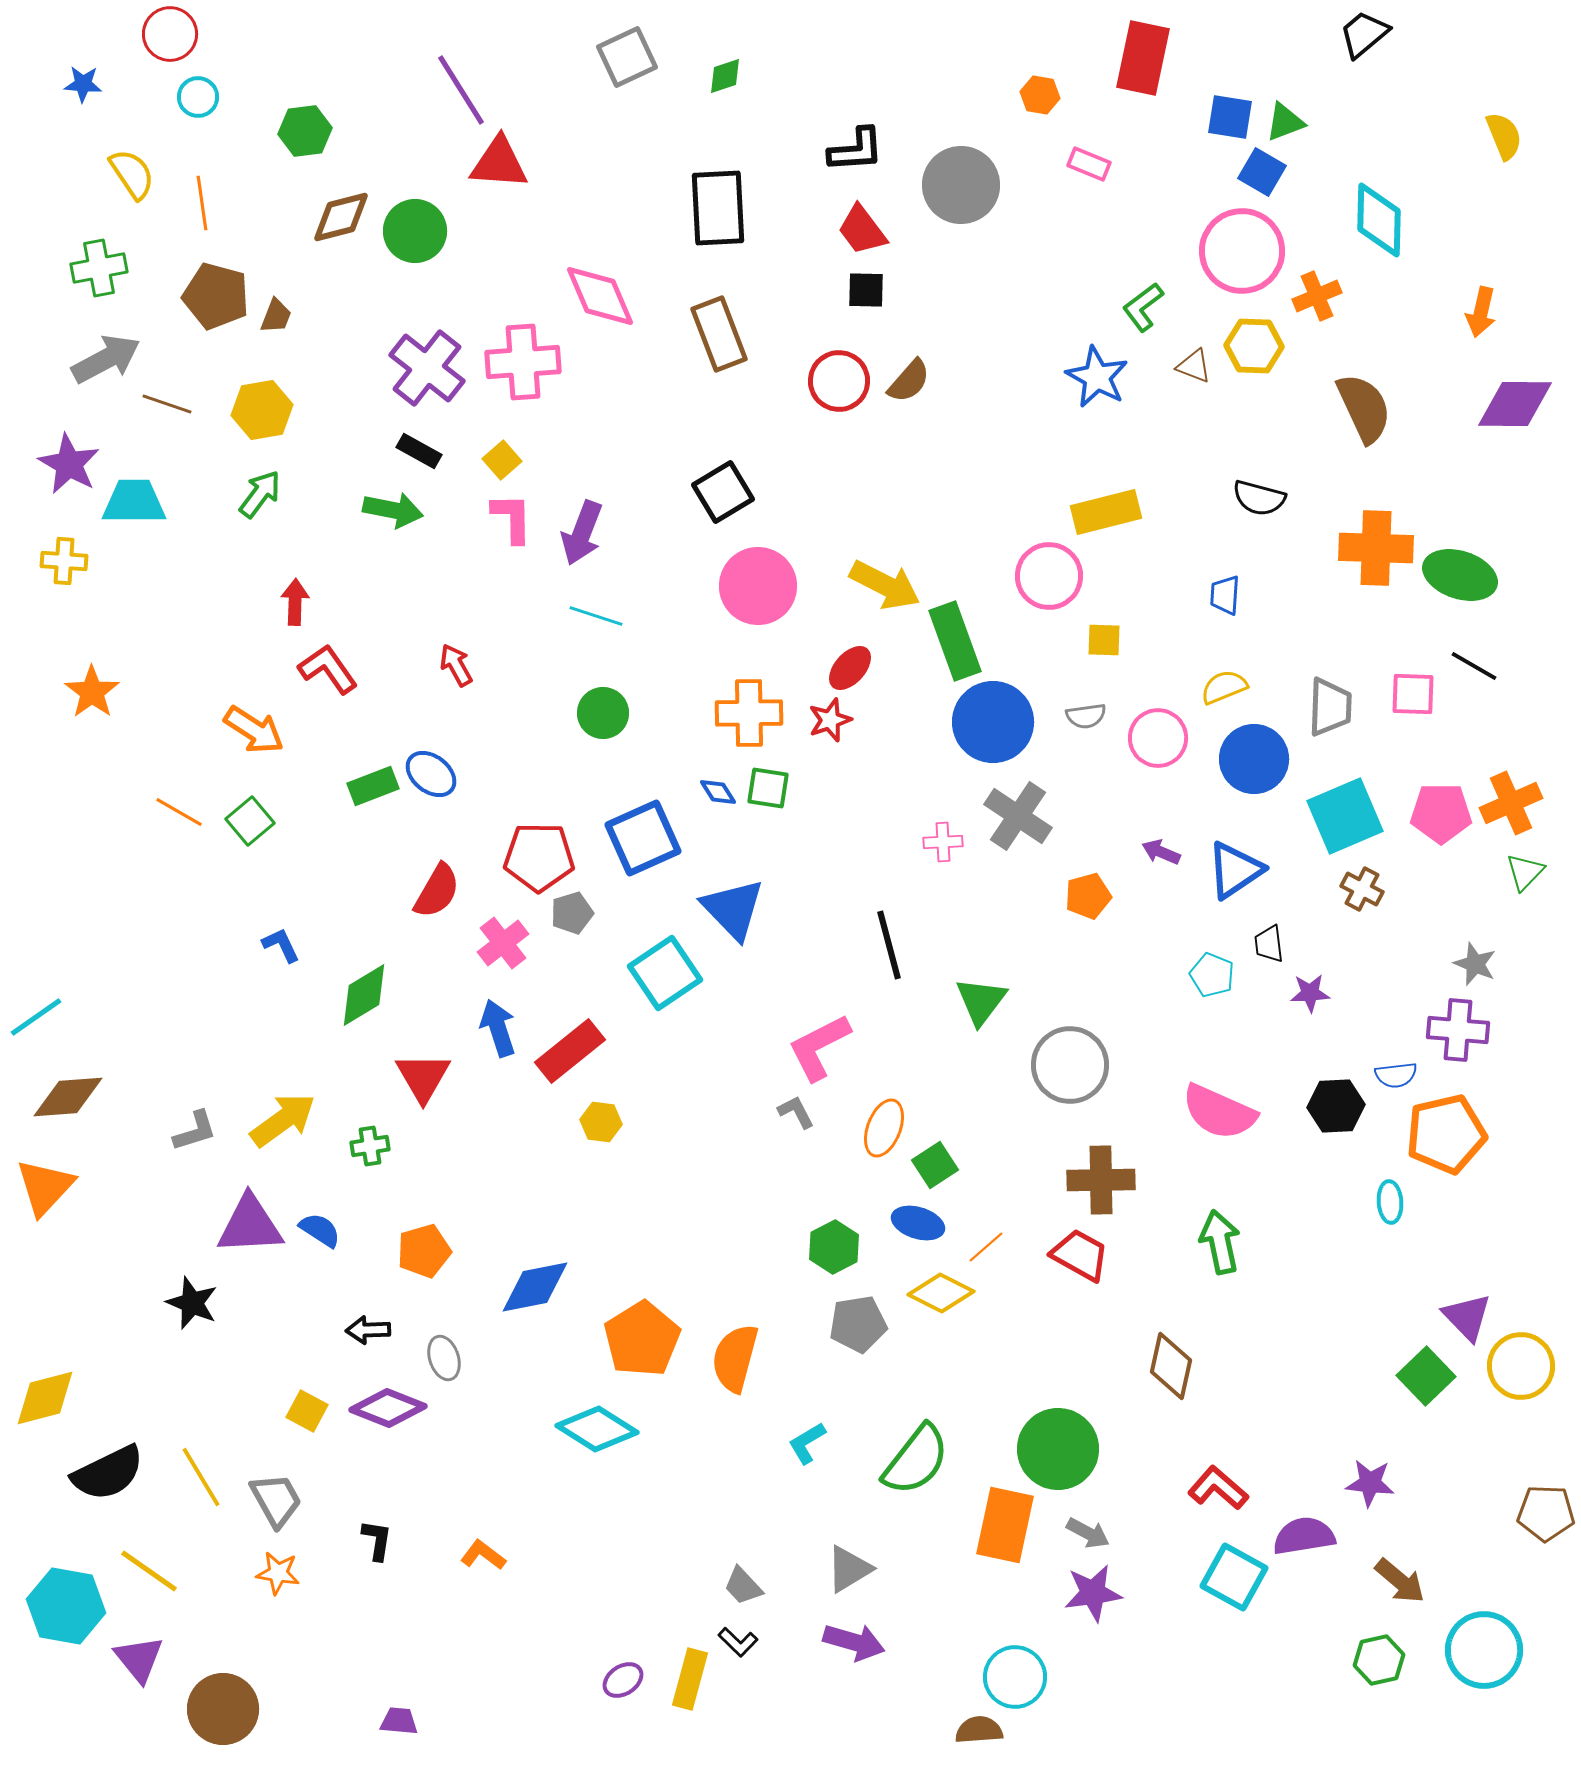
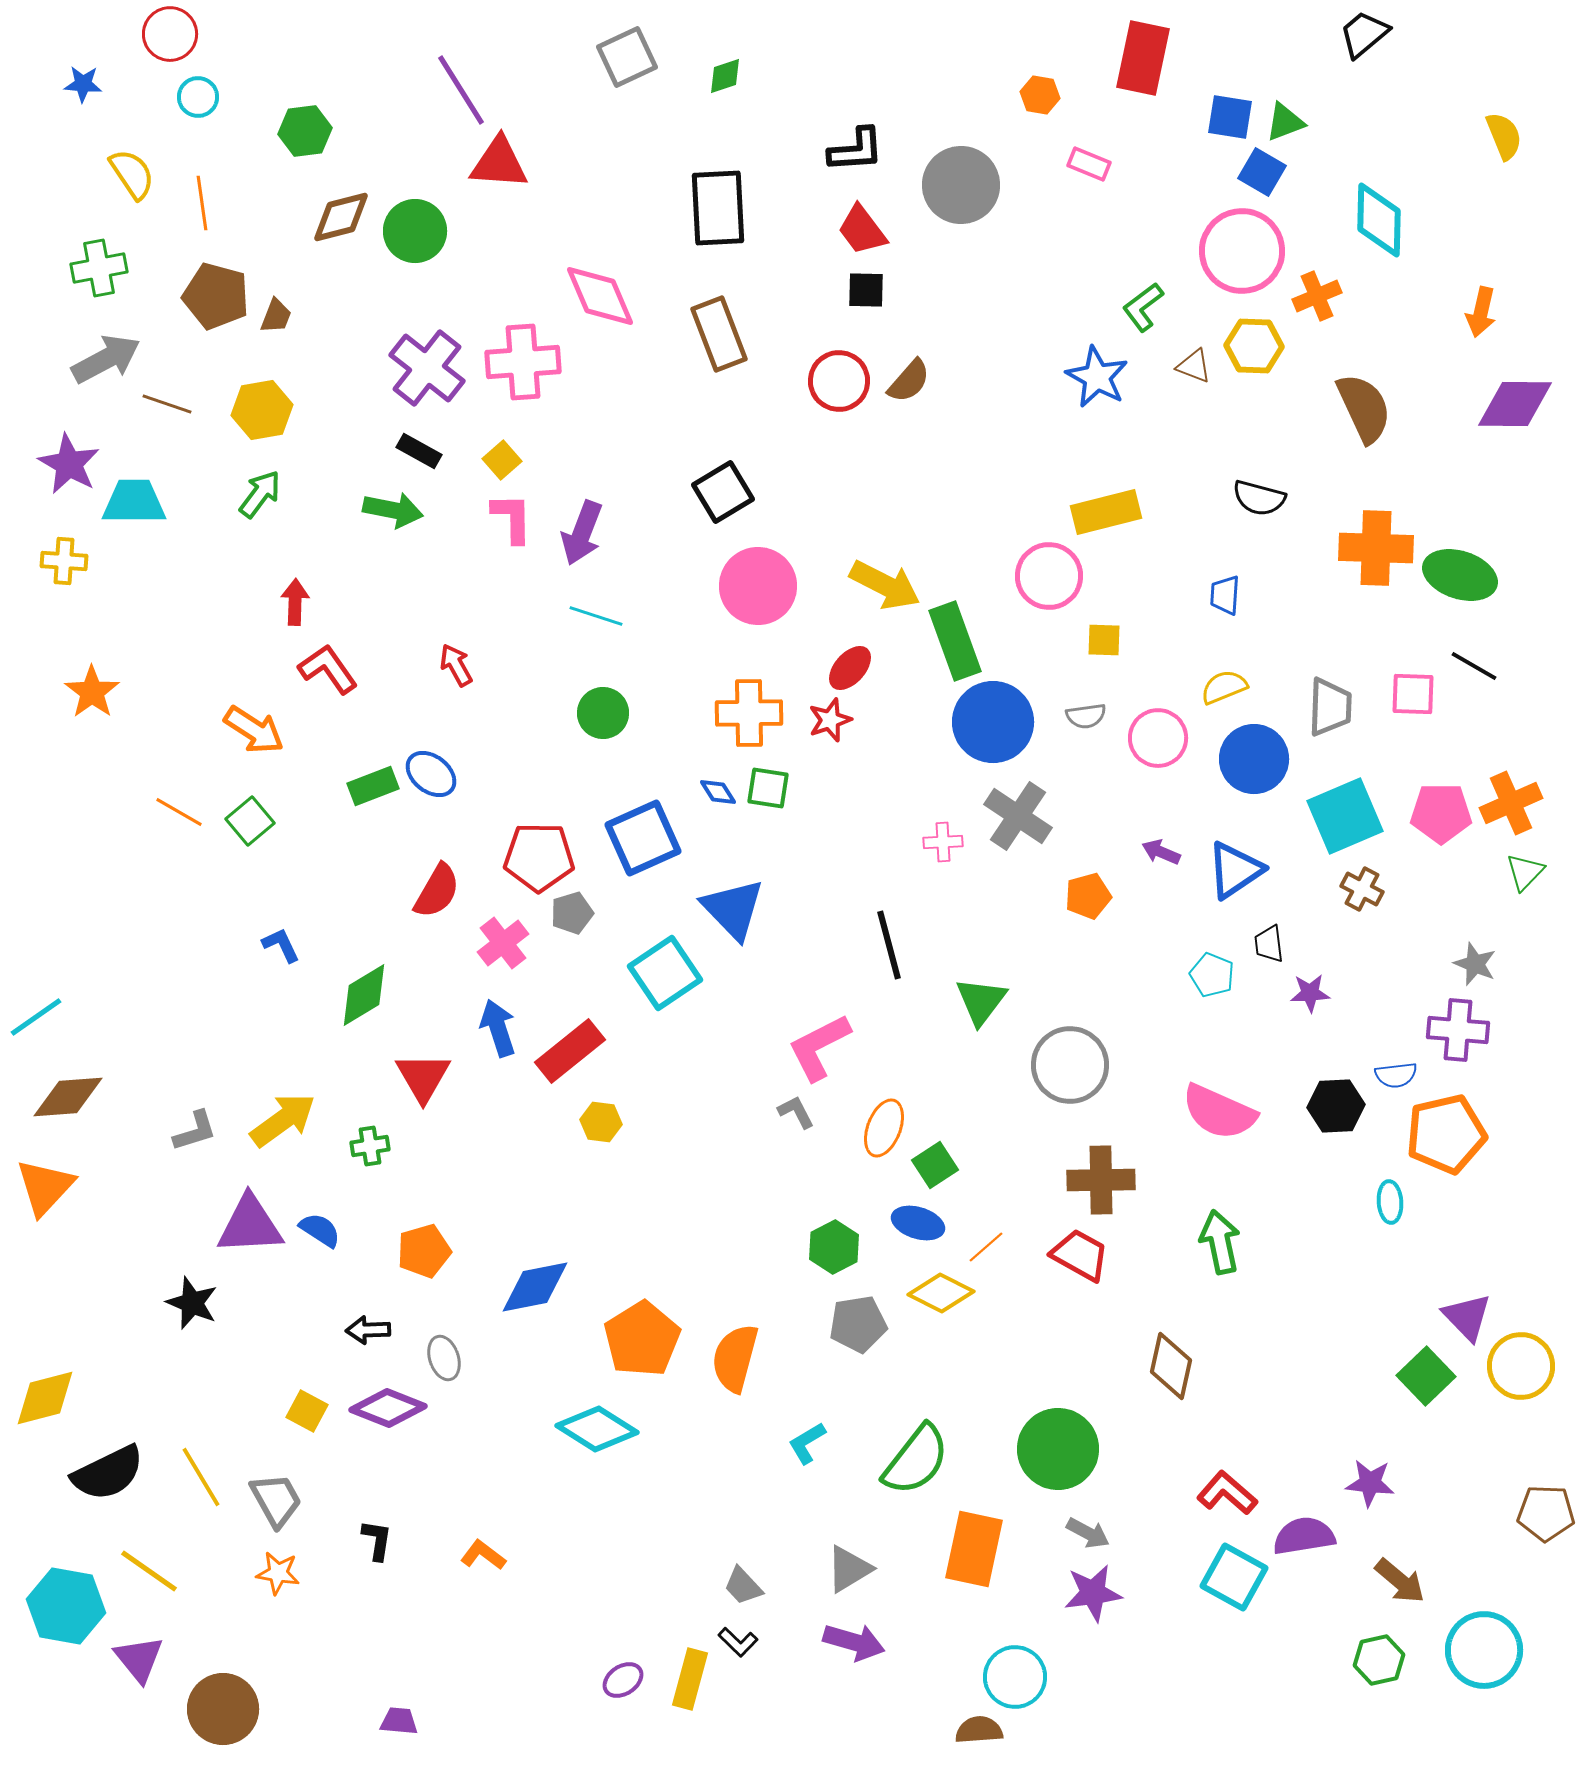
red L-shape at (1218, 1488): moved 9 px right, 5 px down
orange rectangle at (1005, 1525): moved 31 px left, 24 px down
